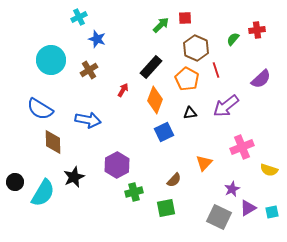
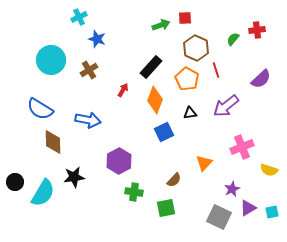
green arrow: rotated 24 degrees clockwise
purple hexagon: moved 2 px right, 4 px up
black star: rotated 15 degrees clockwise
green cross: rotated 24 degrees clockwise
